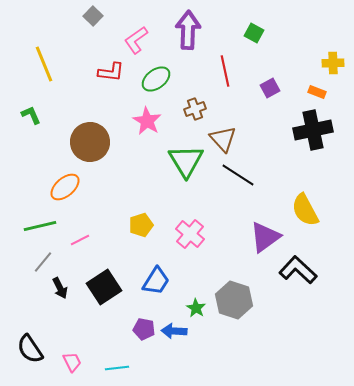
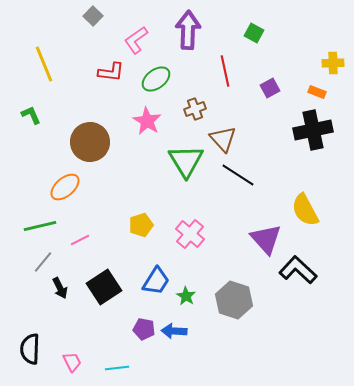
purple triangle: moved 1 px right, 2 px down; rotated 36 degrees counterclockwise
green star: moved 10 px left, 12 px up
black semicircle: rotated 36 degrees clockwise
